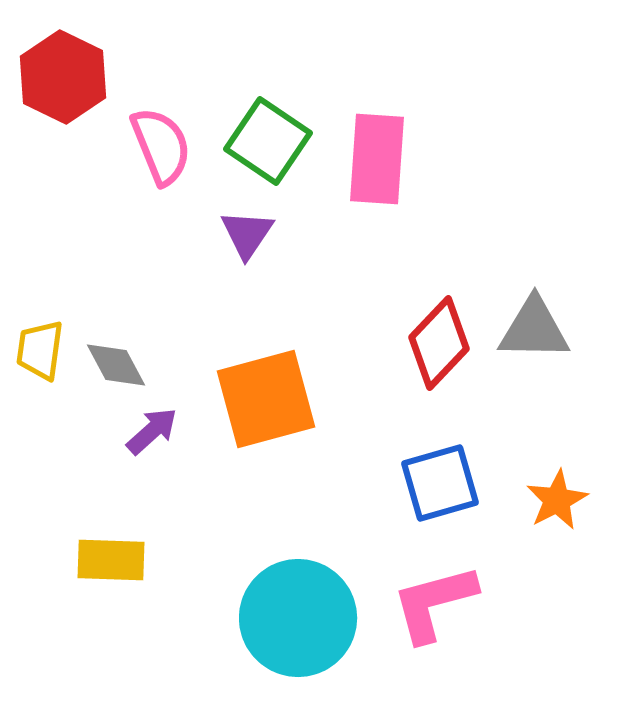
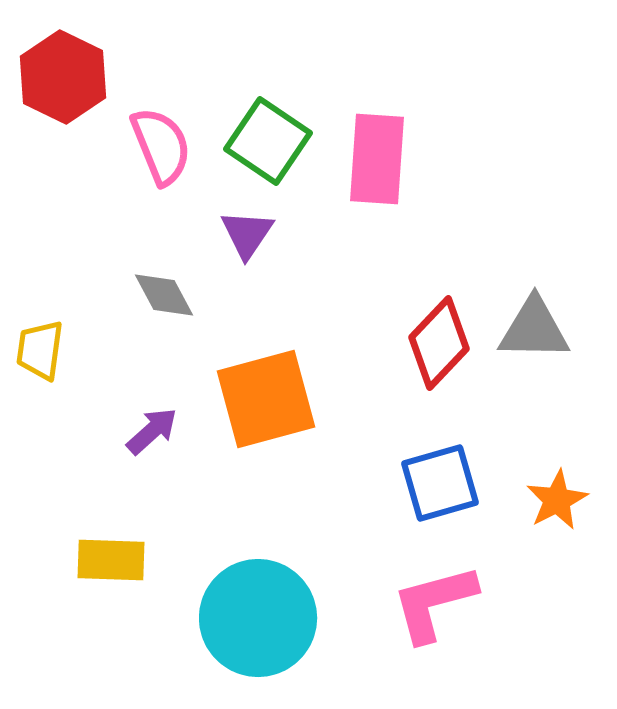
gray diamond: moved 48 px right, 70 px up
cyan circle: moved 40 px left
